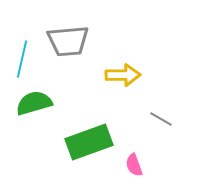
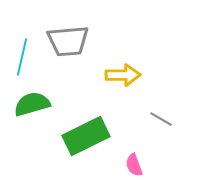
cyan line: moved 2 px up
green semicircle: moved 2 px left, 1 px down
green rectangle: moved 3 px left, 6 px up; rotated 6 degrees counterclockwise
